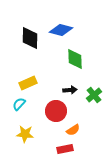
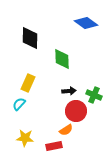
blue diamond: moved 25 px right, 7 px up; rotated 20 degrees clockwise
green diamond: moved 13 px left
yellow rectangle: rotated 42 degrees counterclockwise
black arrow: moved 1 px left, 1 px down
green cross: rotated 28 degrees counterclockwise
red circle: moved 20 px right
orange semicircle: moved 7 px left
yellow star: moved 4 px down
red rectangle: moved 11 px left, 3 px up
